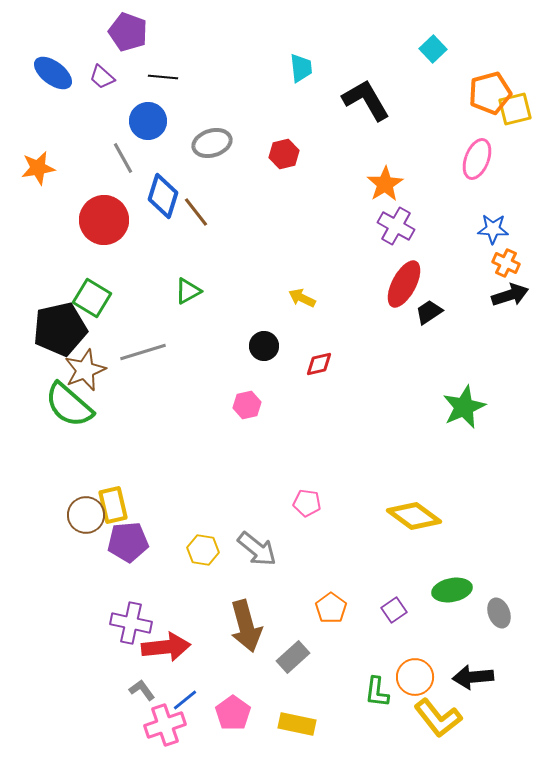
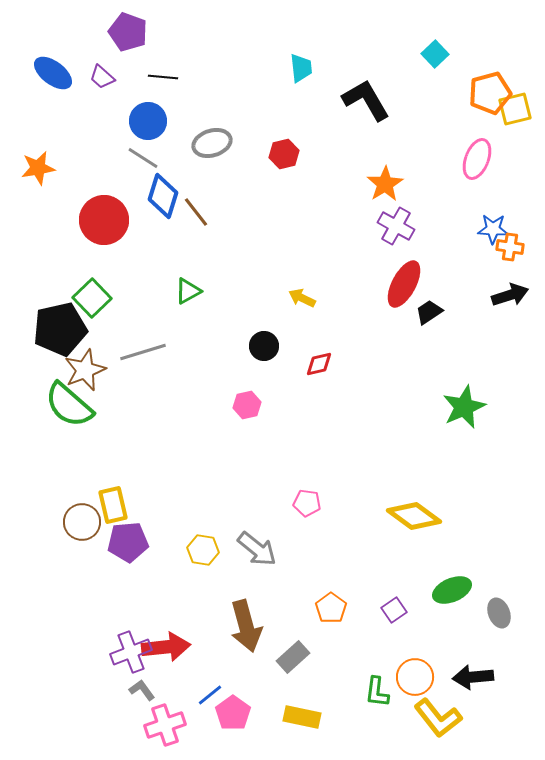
cyan square at (433, 49): moved 2 px right, 5 px down
gray line at (123, 158): moved 20 px right; rotated 28 degrees counterclockwise
orange cross at (506, 263): moved 4 px right, 16 px up; rotated 16 degrees counterclockwise
green square at (92, 298): rotated 15 degrees clockwise
brown circle at (86, 515): moved 4 px left, 7 px down
green ellipse at (452, 590): rotated 12 degrees counterclockwise
purple cross at (131, 623): moved 29 px down; rotated 33 degrees counterclockwise
blue line at (185, 700): moved 25 px right, 5 px up
yellow rectangle at (297, 724): moved 5 px right, 7 px up
